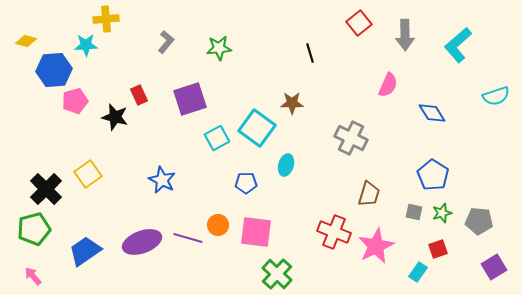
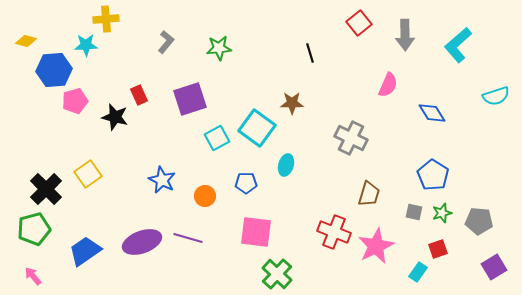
orange circle at (218, 225): moved 13 px left, 29 px up
